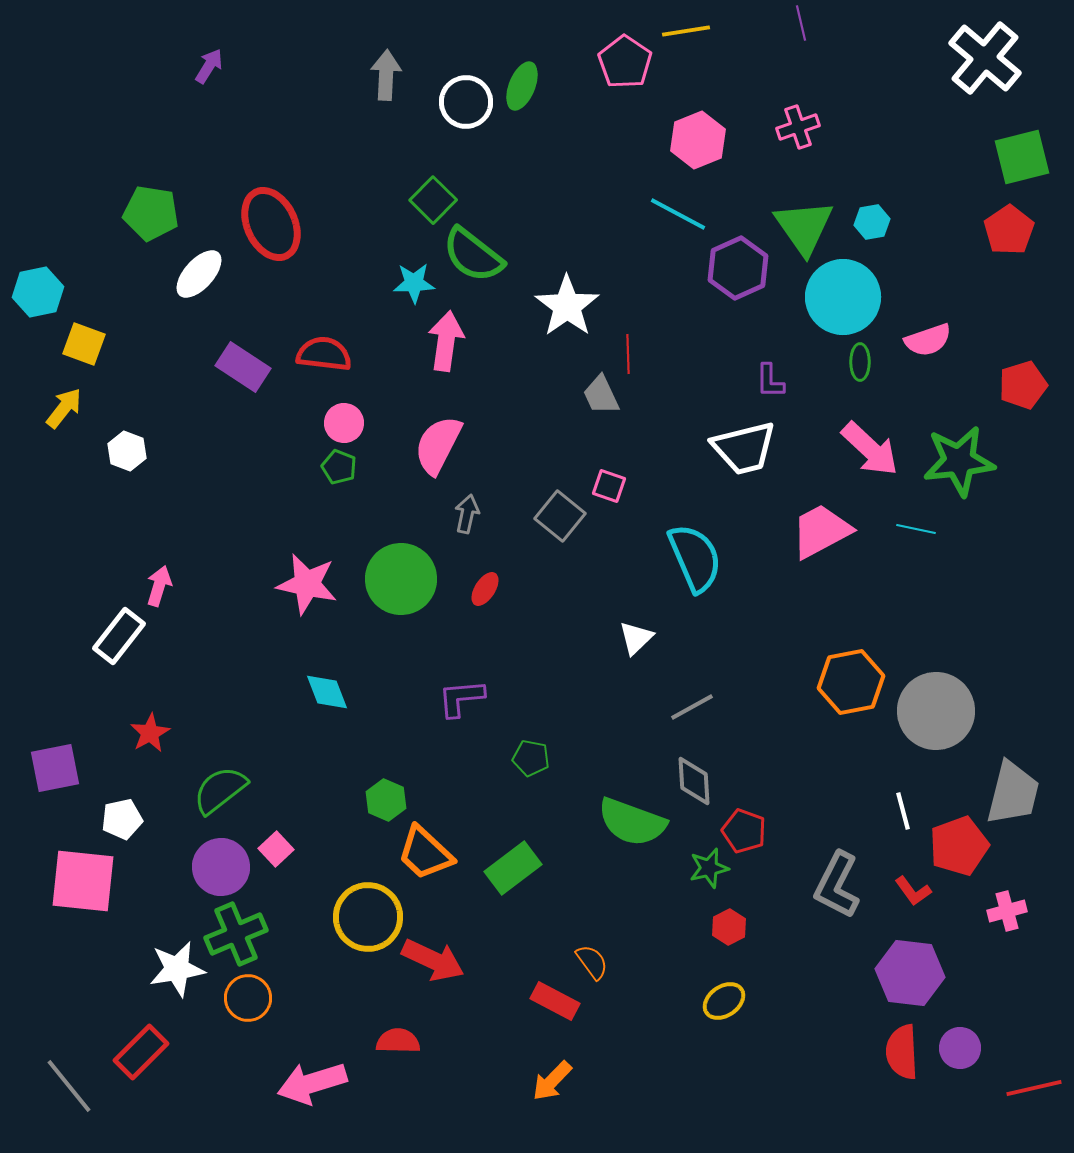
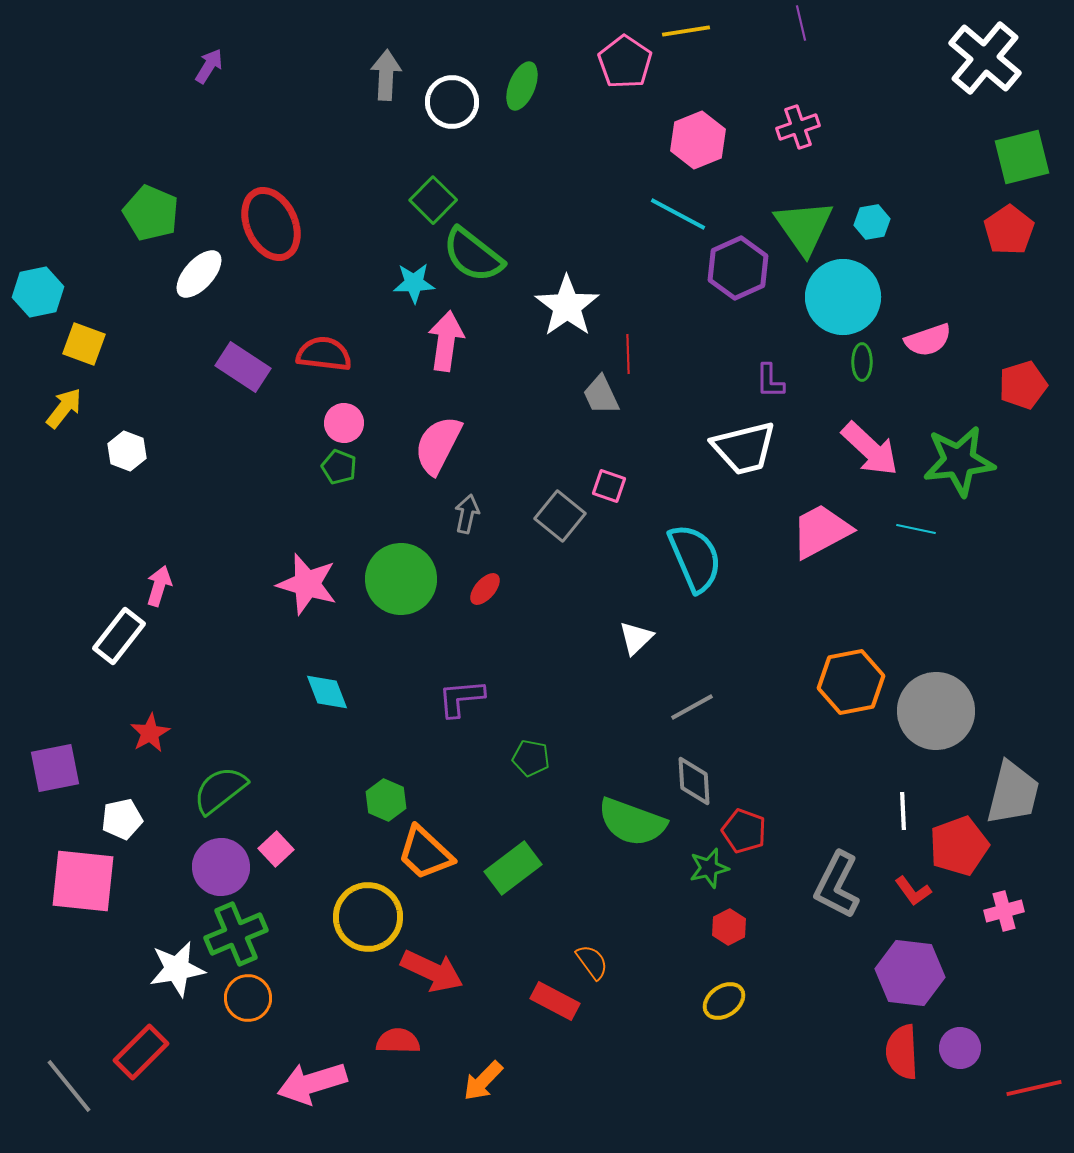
white circle at (466, 102): moved 14 px left
green pentagon at (151, 213): rotated 14 degrees clockwise
green ellipse at (860, 362): moved 2 px right
pink star at (307, 584): rotated 4 degrees clockwise
red ellipse at (485, 589): rotated 8 degrees clockwise
white line at (903, 811): rotated 12 degrees clockwise
pink cross at (1007, 911): moved 3 px left
red arrow at (433, 960): moved 1 px left, 11 px down
orange arrow at (552, 1081): moved 69 px left
